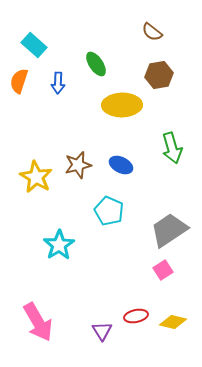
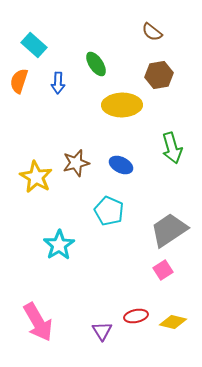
brown star: moved 2 px left, 2 px up
